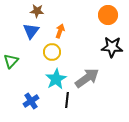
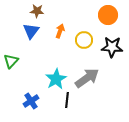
yellow circle: moved 32 px right, 12 px up
